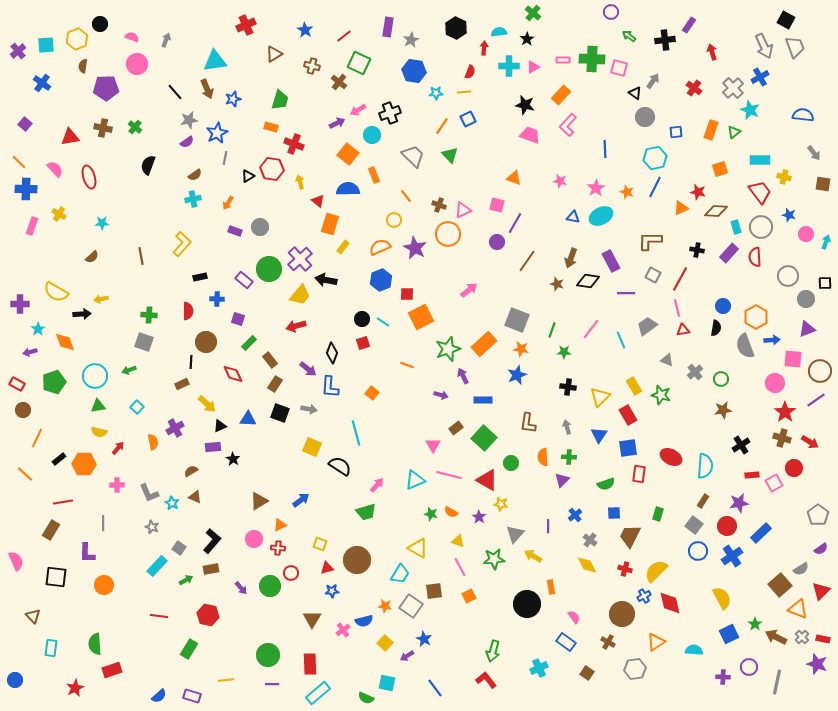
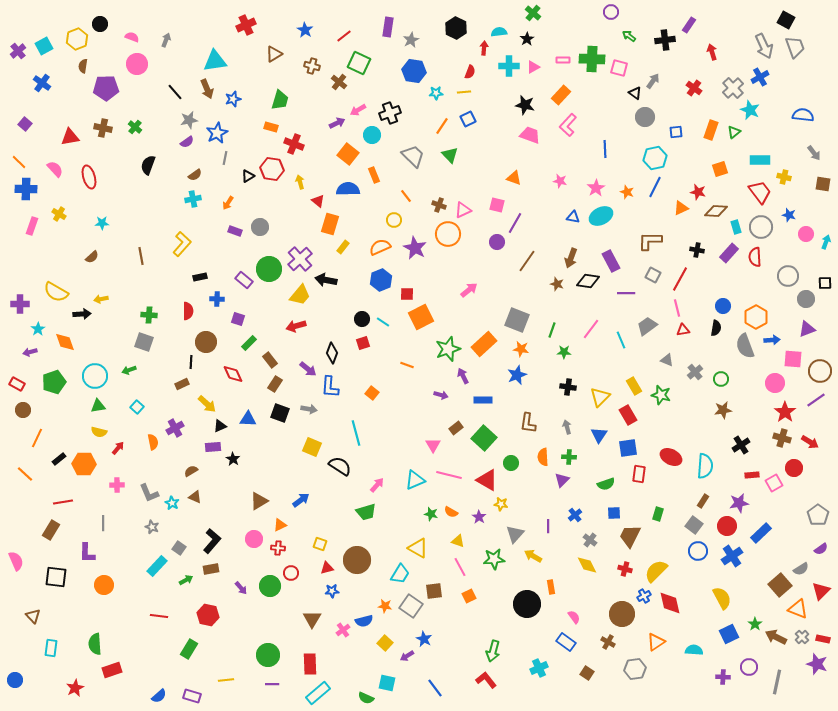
cyan square at (46, 45): moved 2 px left, 1 px down; rotated 24 degrees counterclockwise
